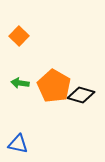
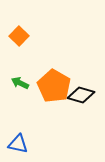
green arrow: rotated 18 degrees clockwise
